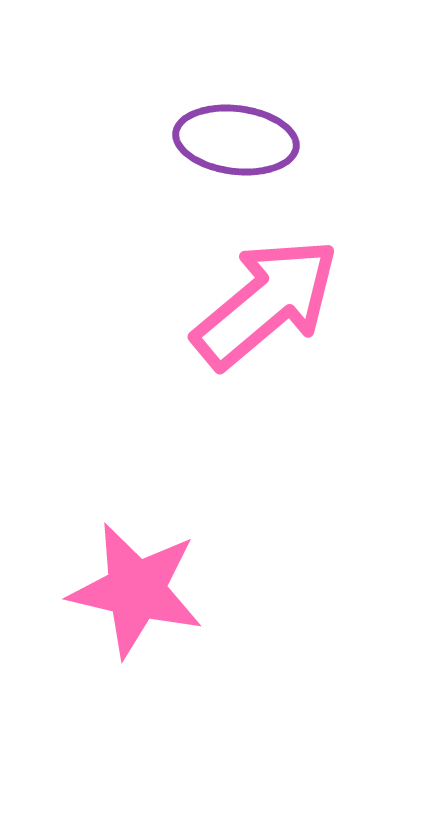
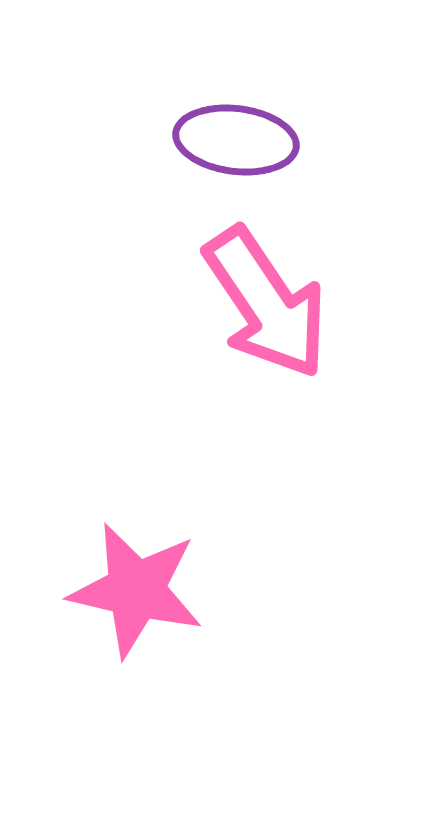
pink arrow: rotated 96 degrees clockwise
